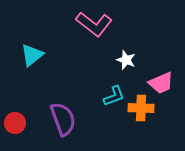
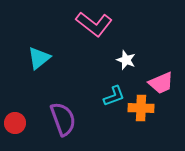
cyan triangle: moved 7 px right, 3 px down
